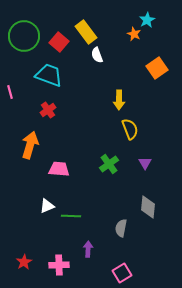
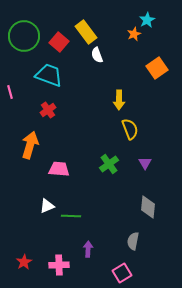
orange star: rotated 24 degrees clockwise
gray semicircle: moved 12 px right, 13 px down
